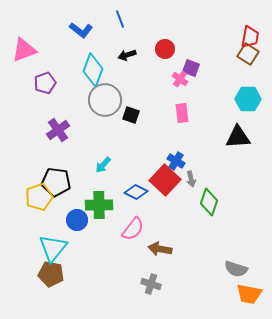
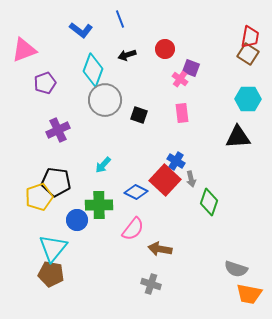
black square: moved 8 px right
purple cross: rotated 10 degrees clockwise
